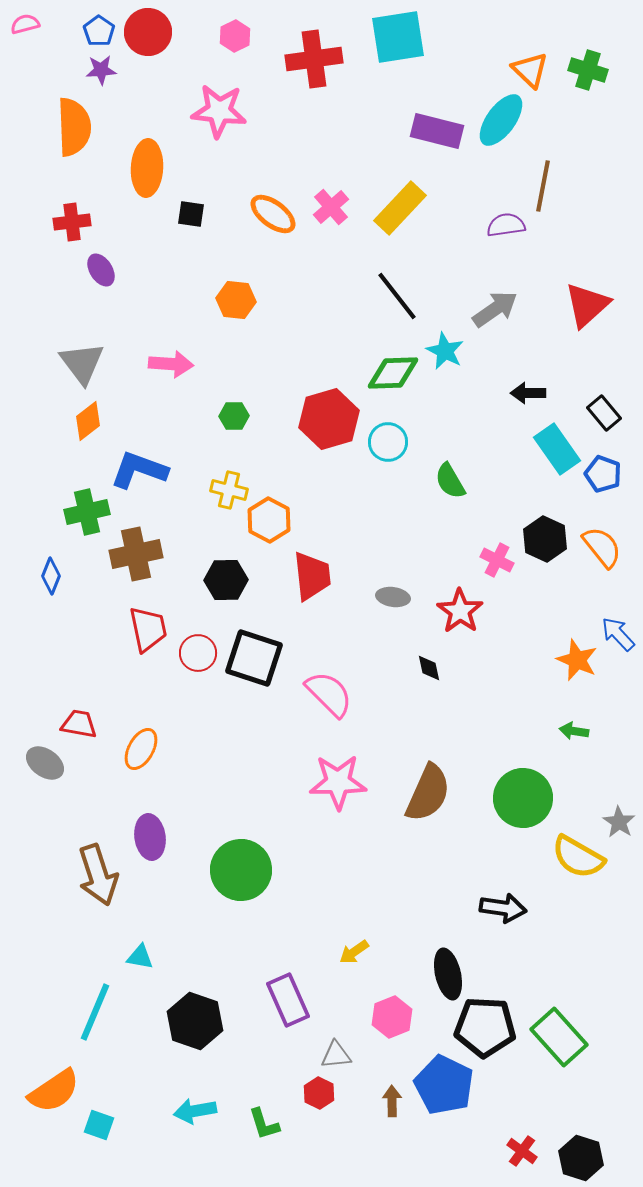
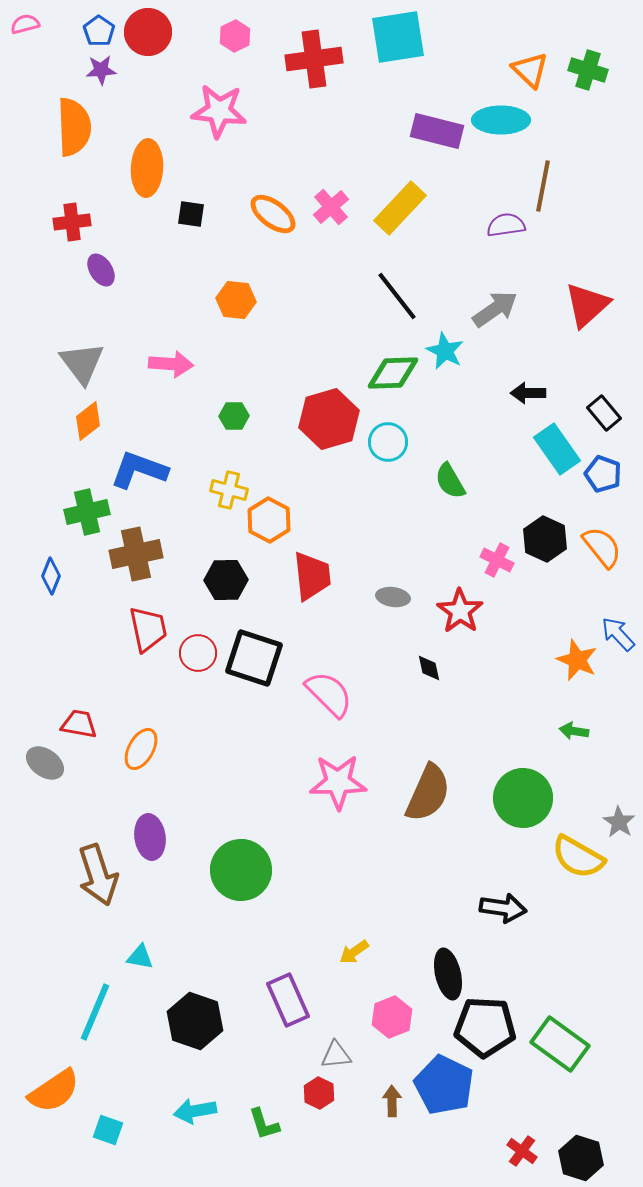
cyan ellipse at (501, 120): rotated 54 degrees clockwise
green rectangle at (559, 1037): moved 1 px right, 7 px down; rotated 12 degrees counterclockwise
cyan square at (99, 1125): moved 9 px right, 5 px down
